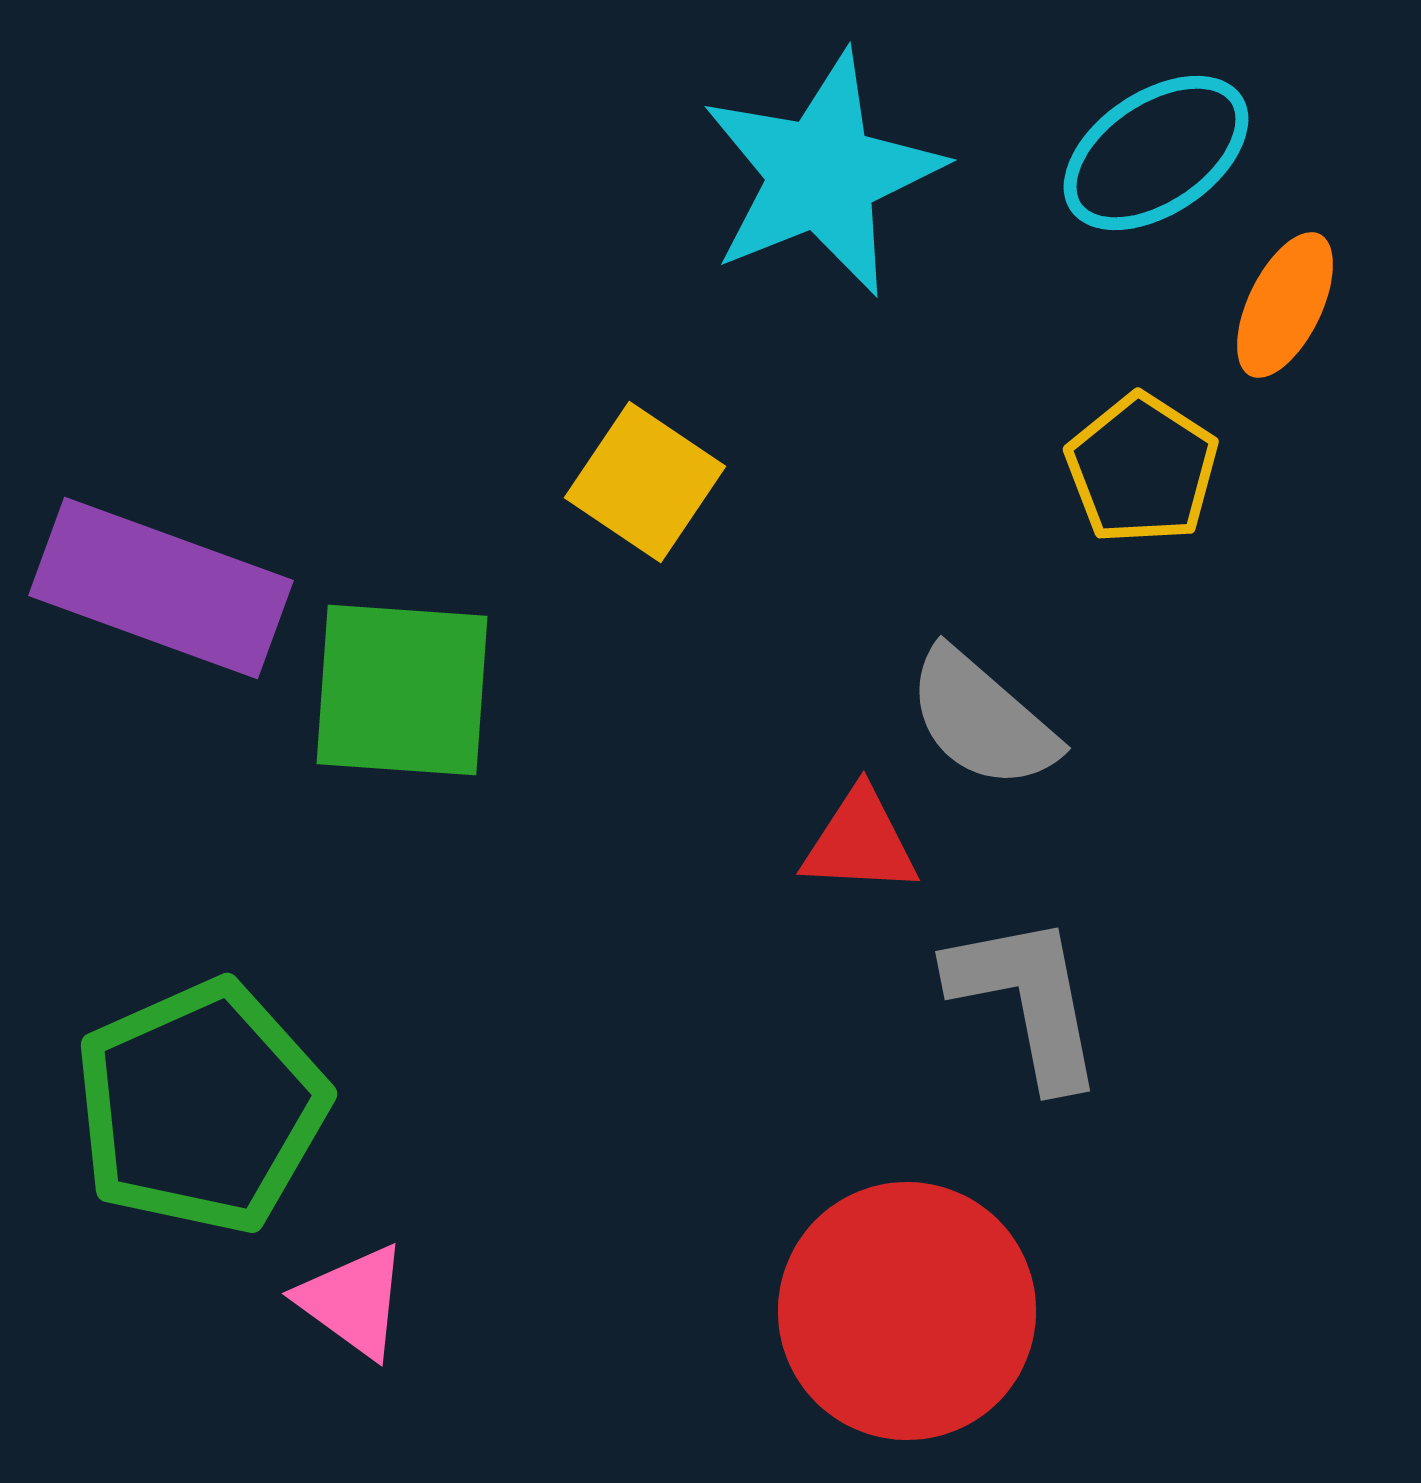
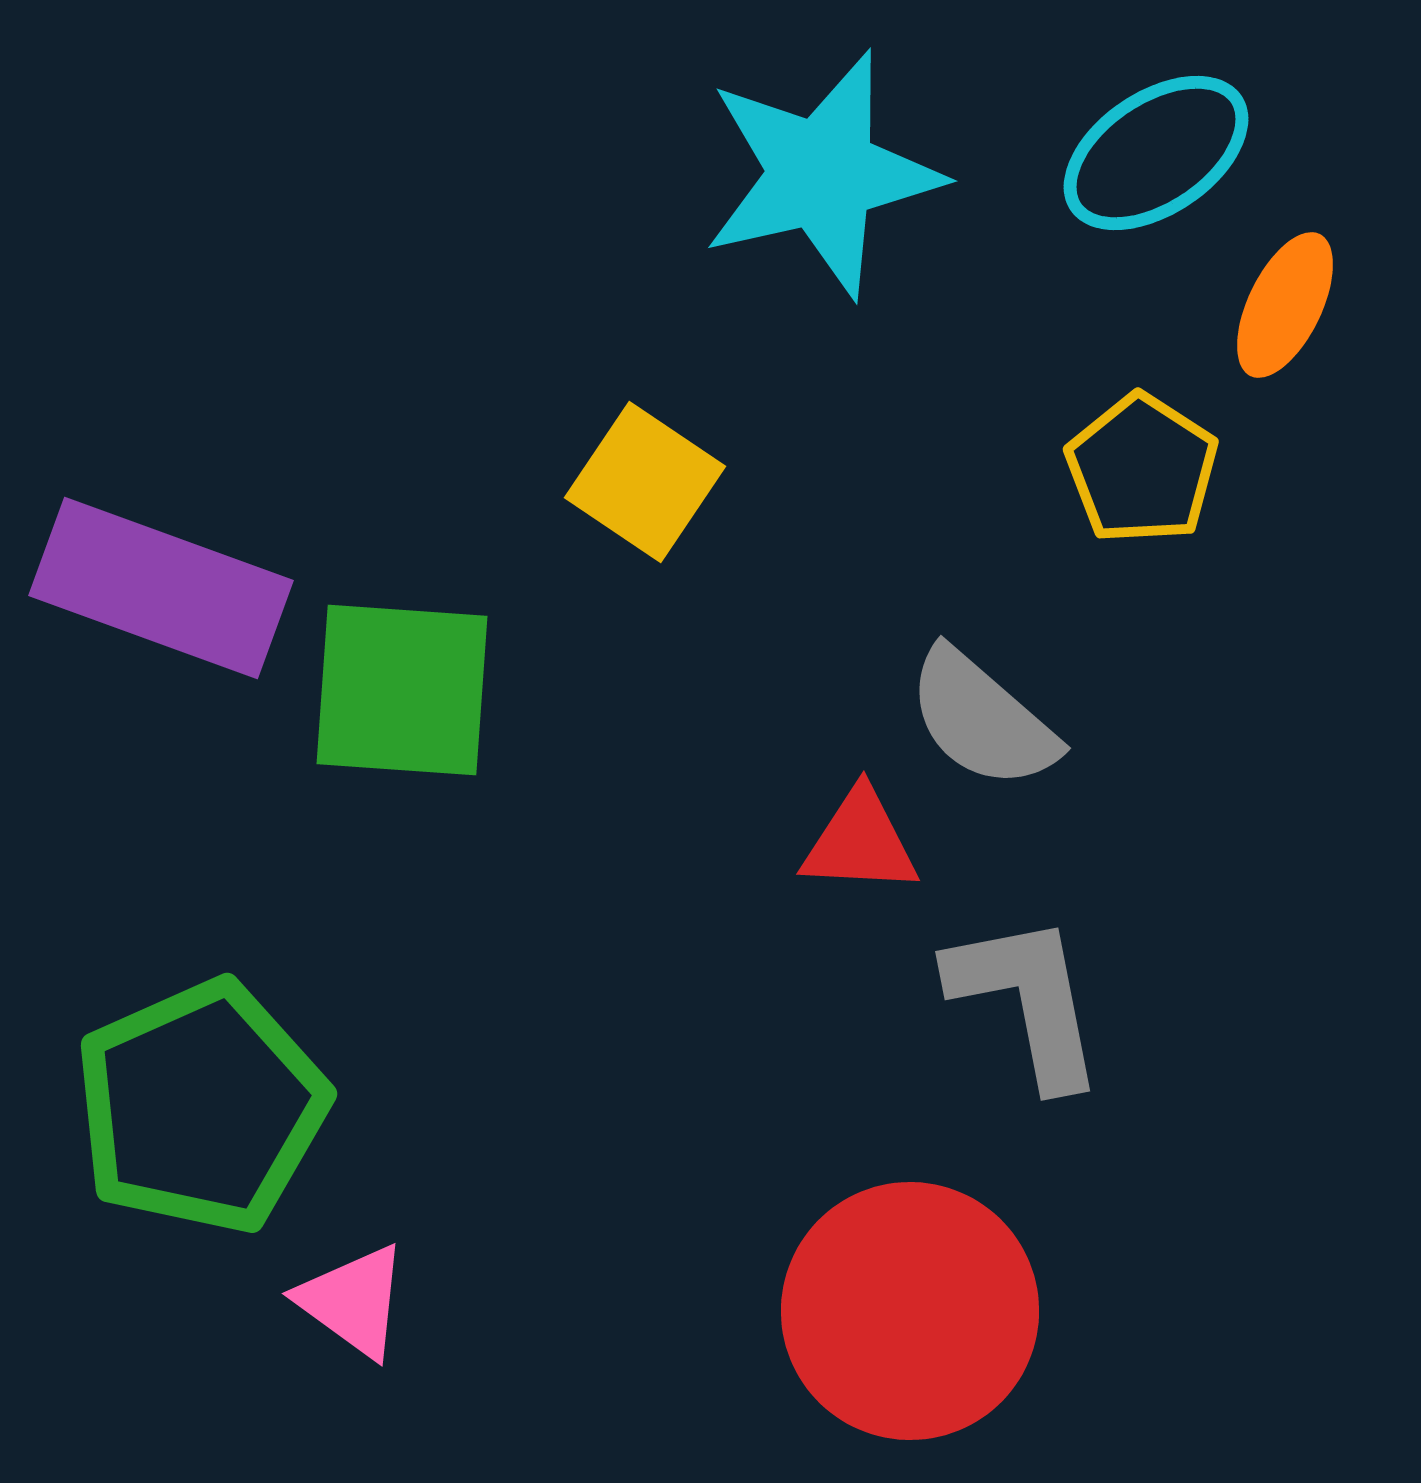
cyan star: rotated 9 degrees clockwise
red circle: moved 3 px right
